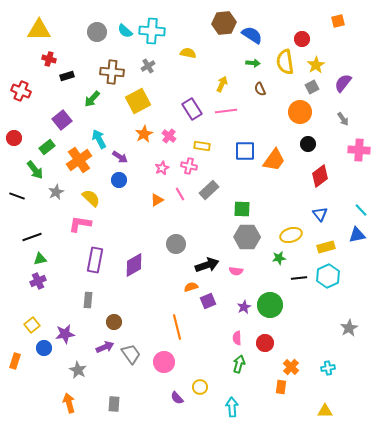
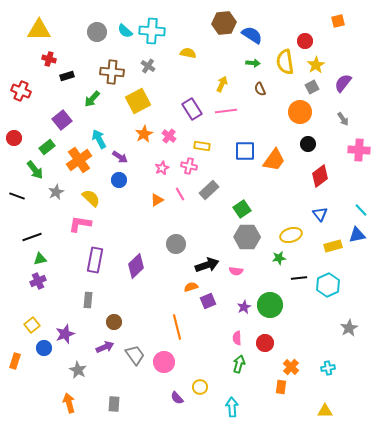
red circle at (302, 39): moved 3 px right, 2 px down
gray cross at (148, 66): rotated 24 degrees counterclockwise
green square at (242, 209): rotated 36 degrees counterclockwise
yellow rectangle at (326, 247): moved 7 px right, 1 px up
purple diamond at (134, 265): moved 2 px right, 1 px down; rotated 15 degrees counterclockwise
cyan hexagon at (328, 276): moved 9 px down
purple star at (65, 334): rotated 12 degrees counterclockwise
gray trapezoid at (131, 354): moved 4 px right, 1 px down
